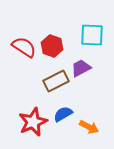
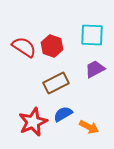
purple trapezoid: moved 14 px right, 1 px down
brown rectangle: moved 2 px down
